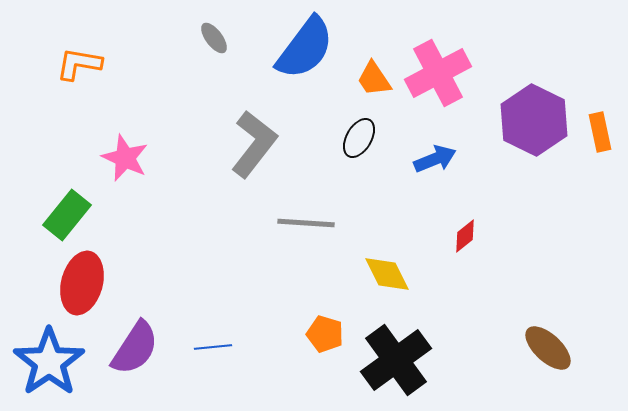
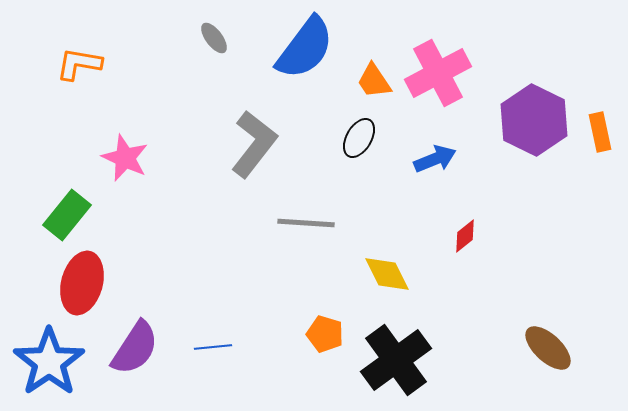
orange trapezoid: moved 2 px down
